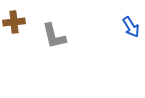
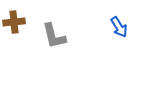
blue arrow: moved 12 px left
